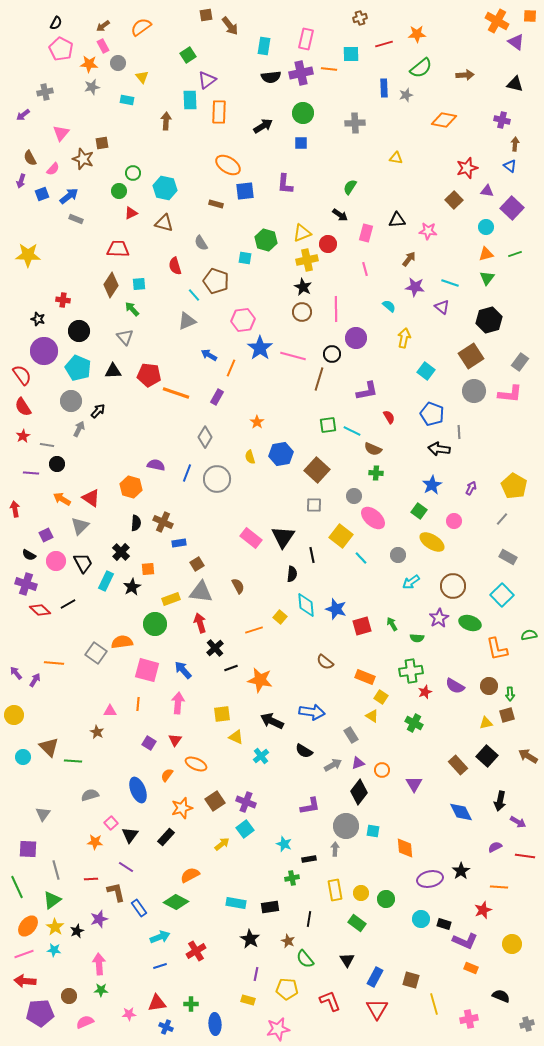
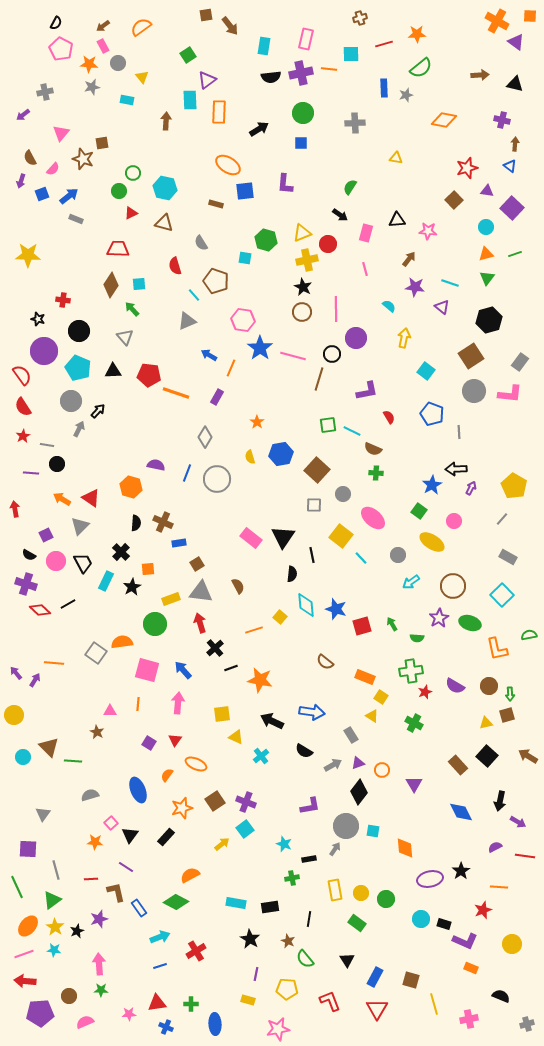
brown arrow at (465, 75): moved 15 px right
black arrow at (263, 126): moved 4 px left, 3 px down
pink hexagon at (243, 320): rotated 15 degrees clockwise
black arrow at (439, 449): moved 17 px right, 20 px down; rotated 10 degrees counterclockwise
gray circle at (354, 496): moved 11 px left, 2 px up
gray arrow at (335, 849): rotated 32 degrees clockwise
